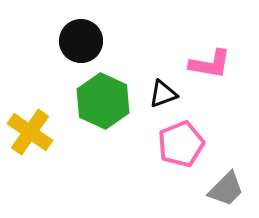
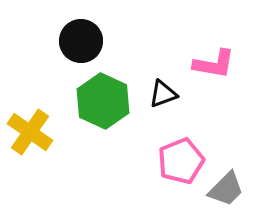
pink L-shape: moved 4 px right
pink pentagon: moved 17 px down
